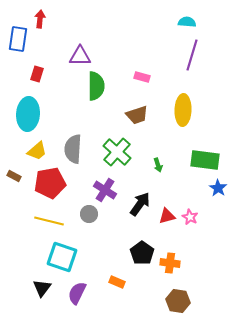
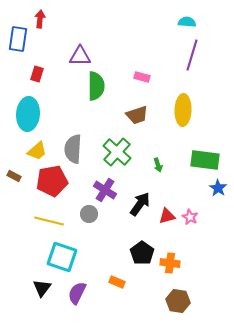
red pentagon: moved 2 px right, 2 px up
